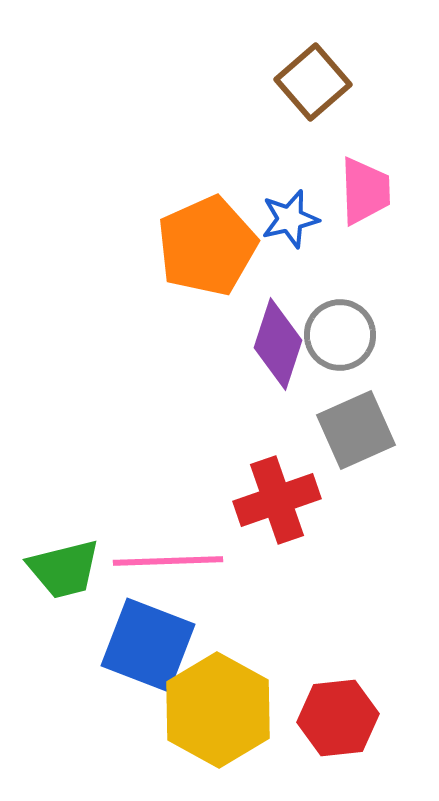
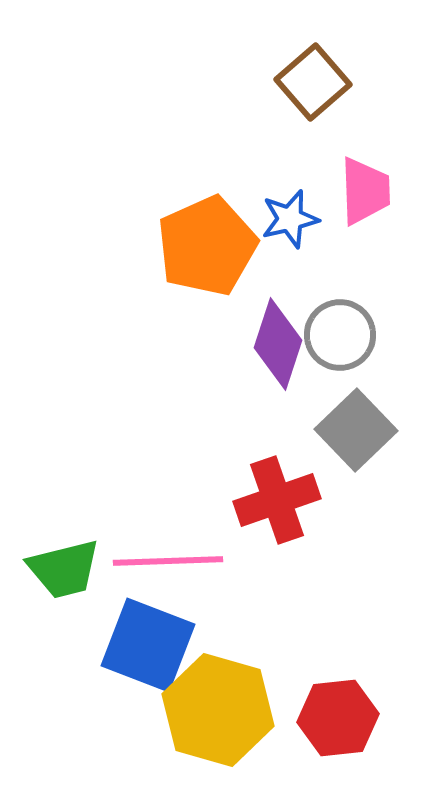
gray square: rotated 20 degrees counterclockwise
yellow hexagon: rotated 13 degrees counterclockwise
